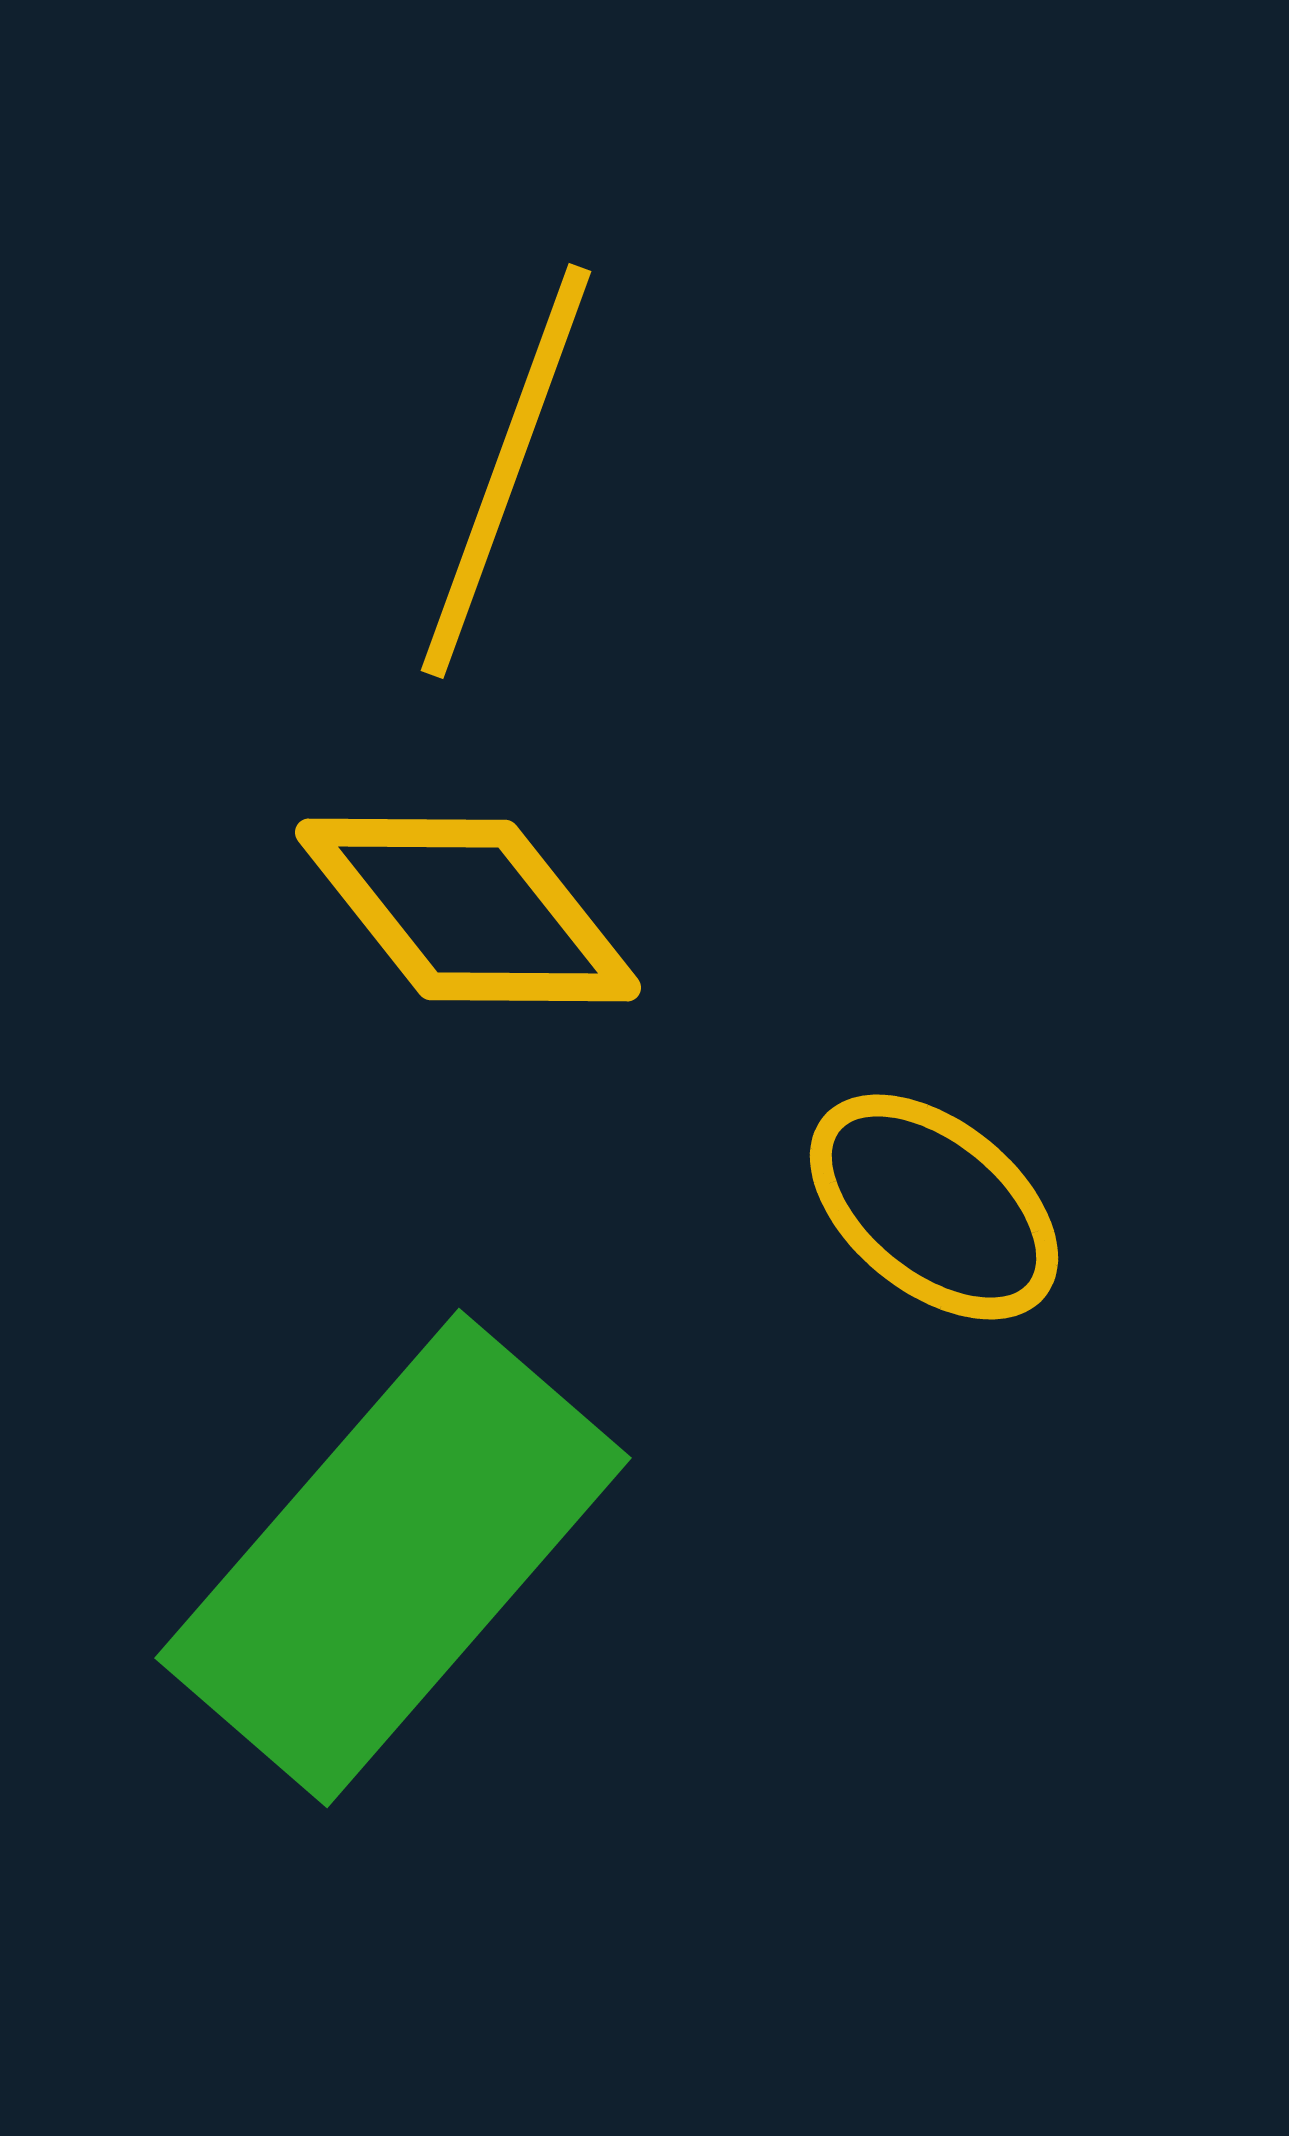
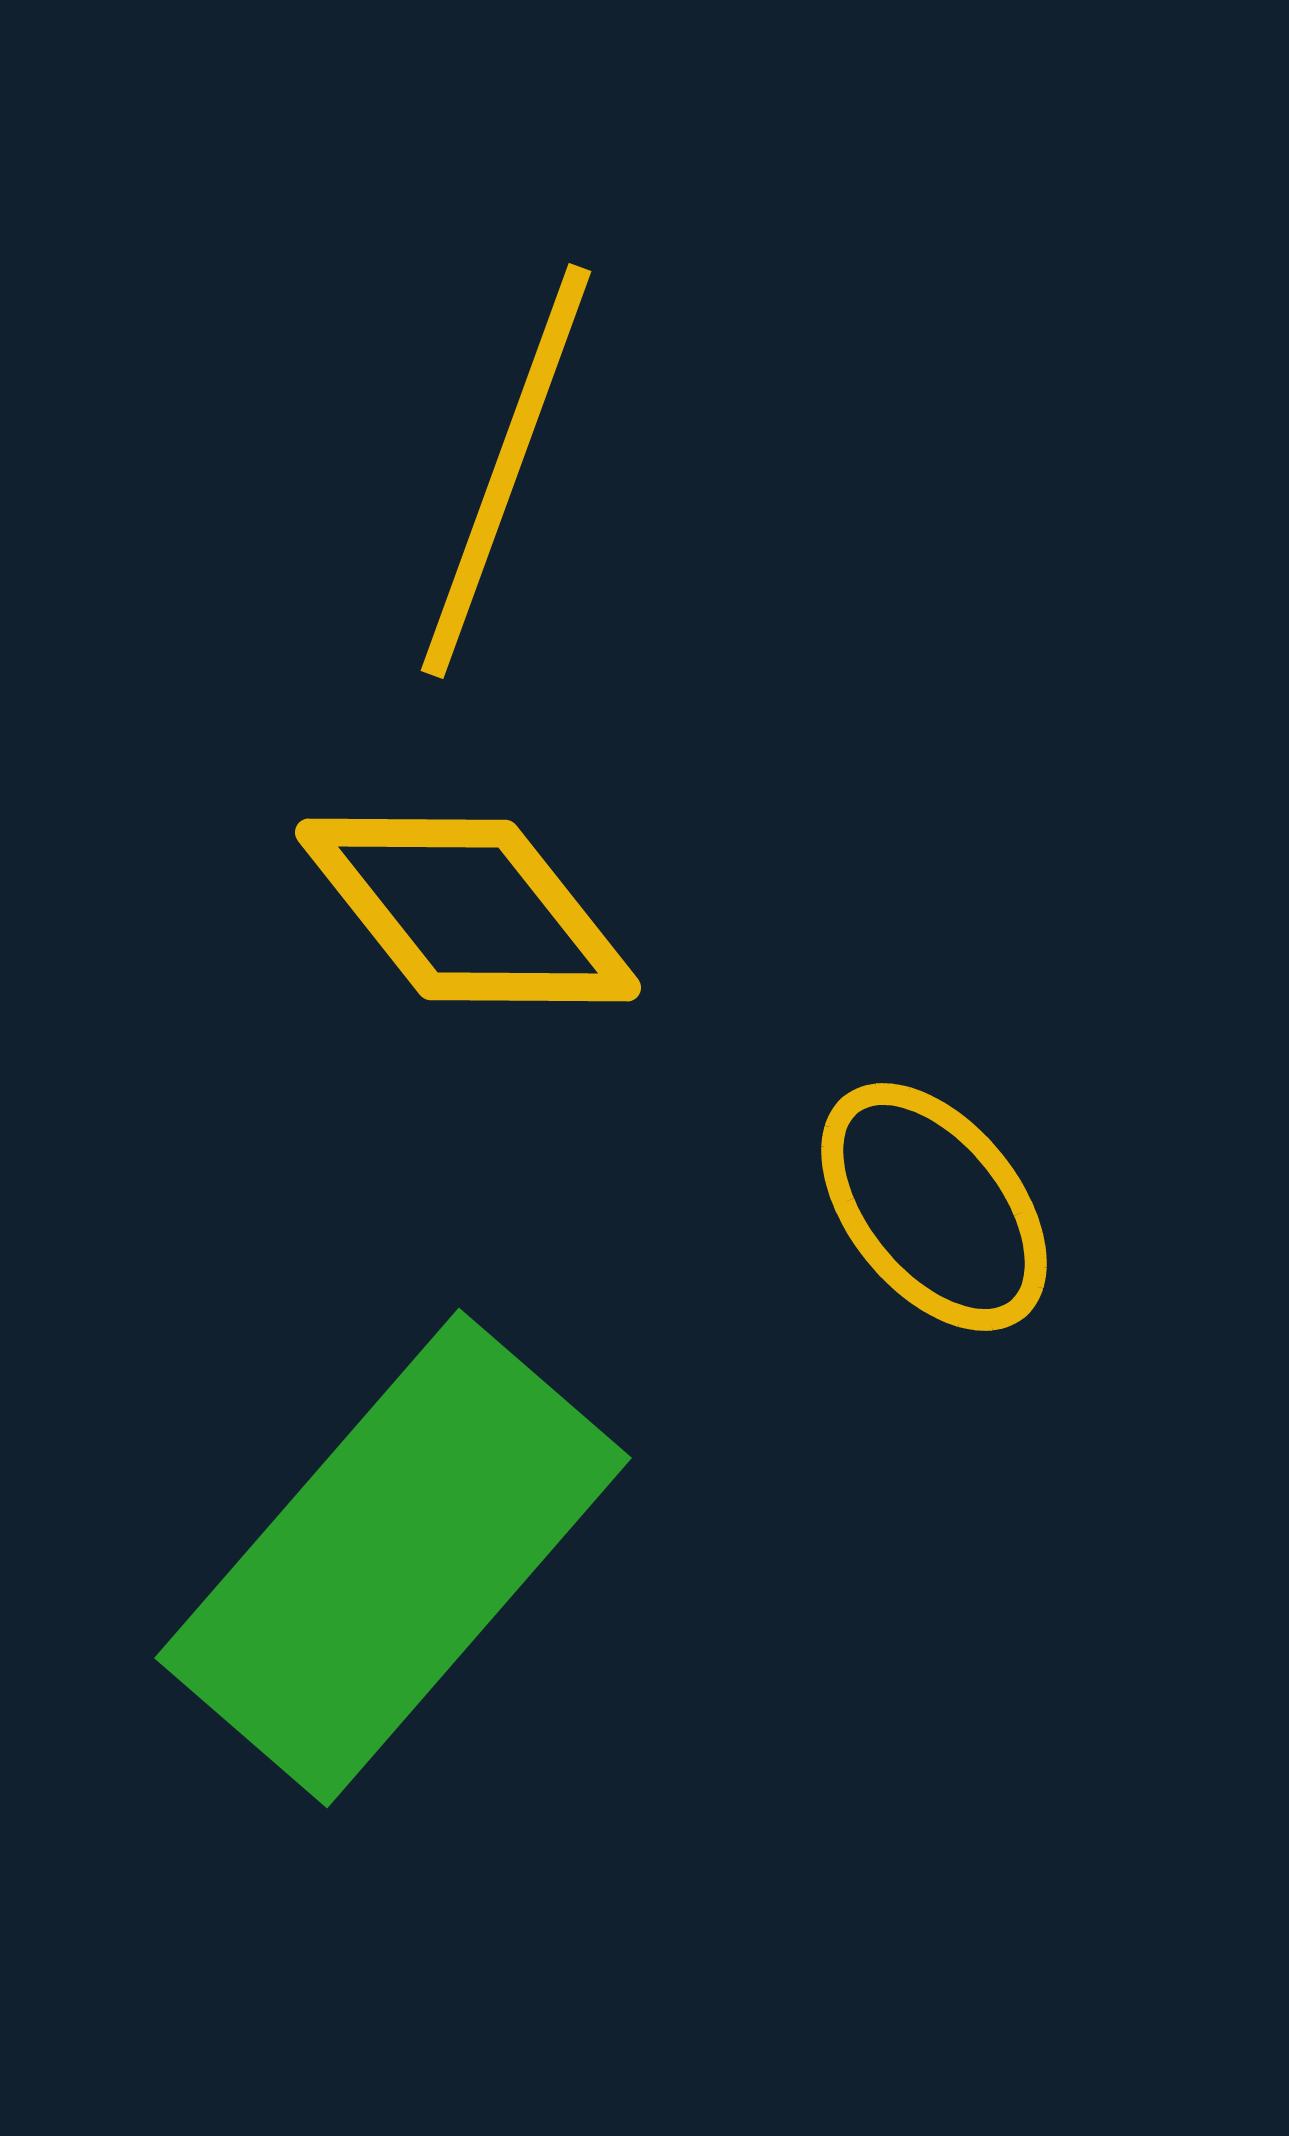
yellow ellipse: rotated 12 degrees clockwise
